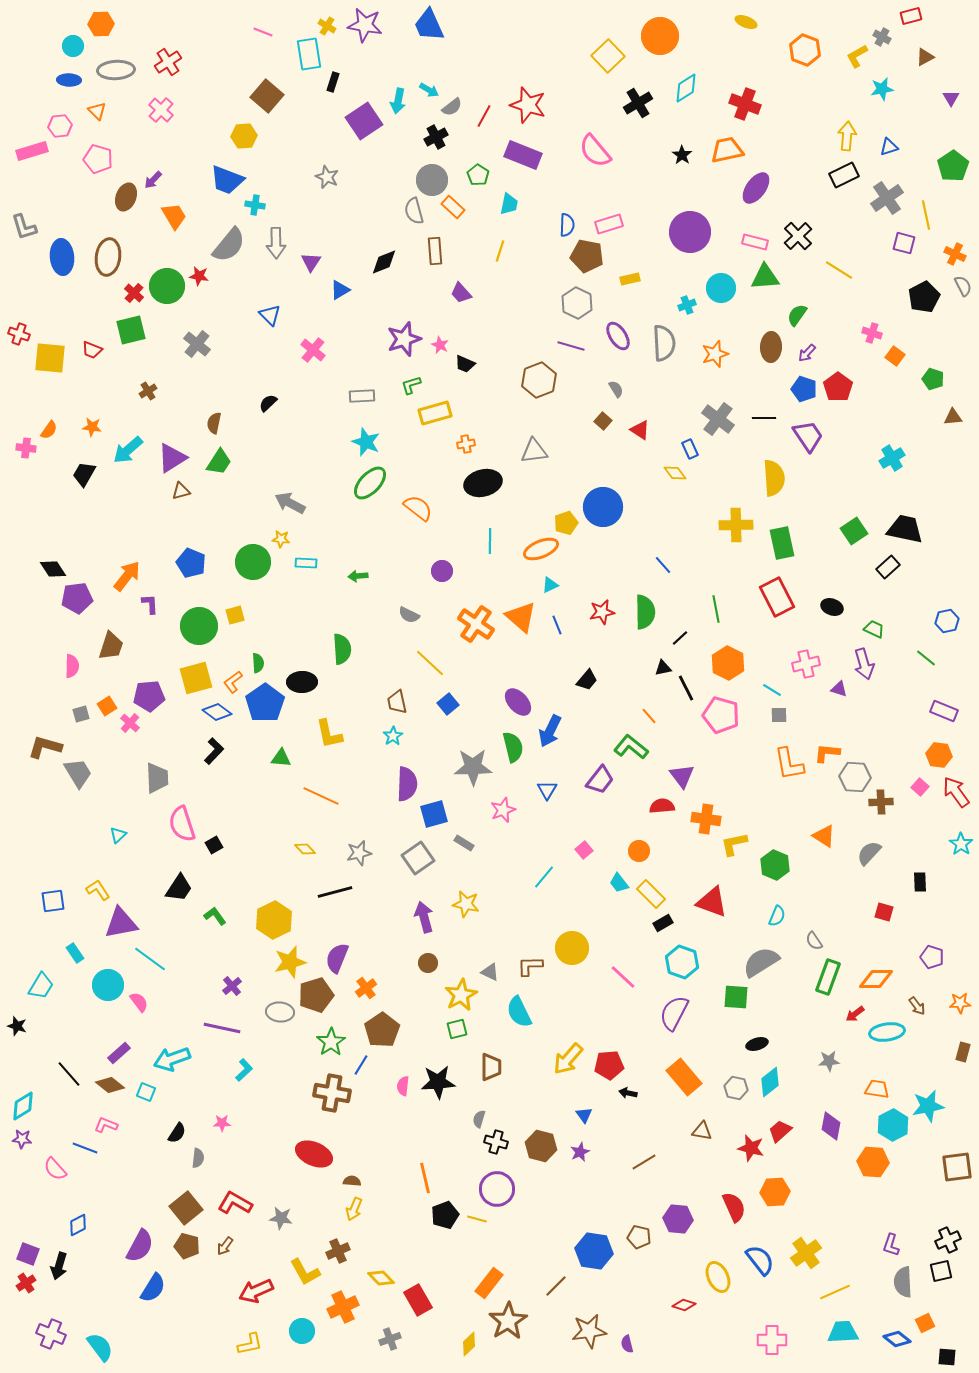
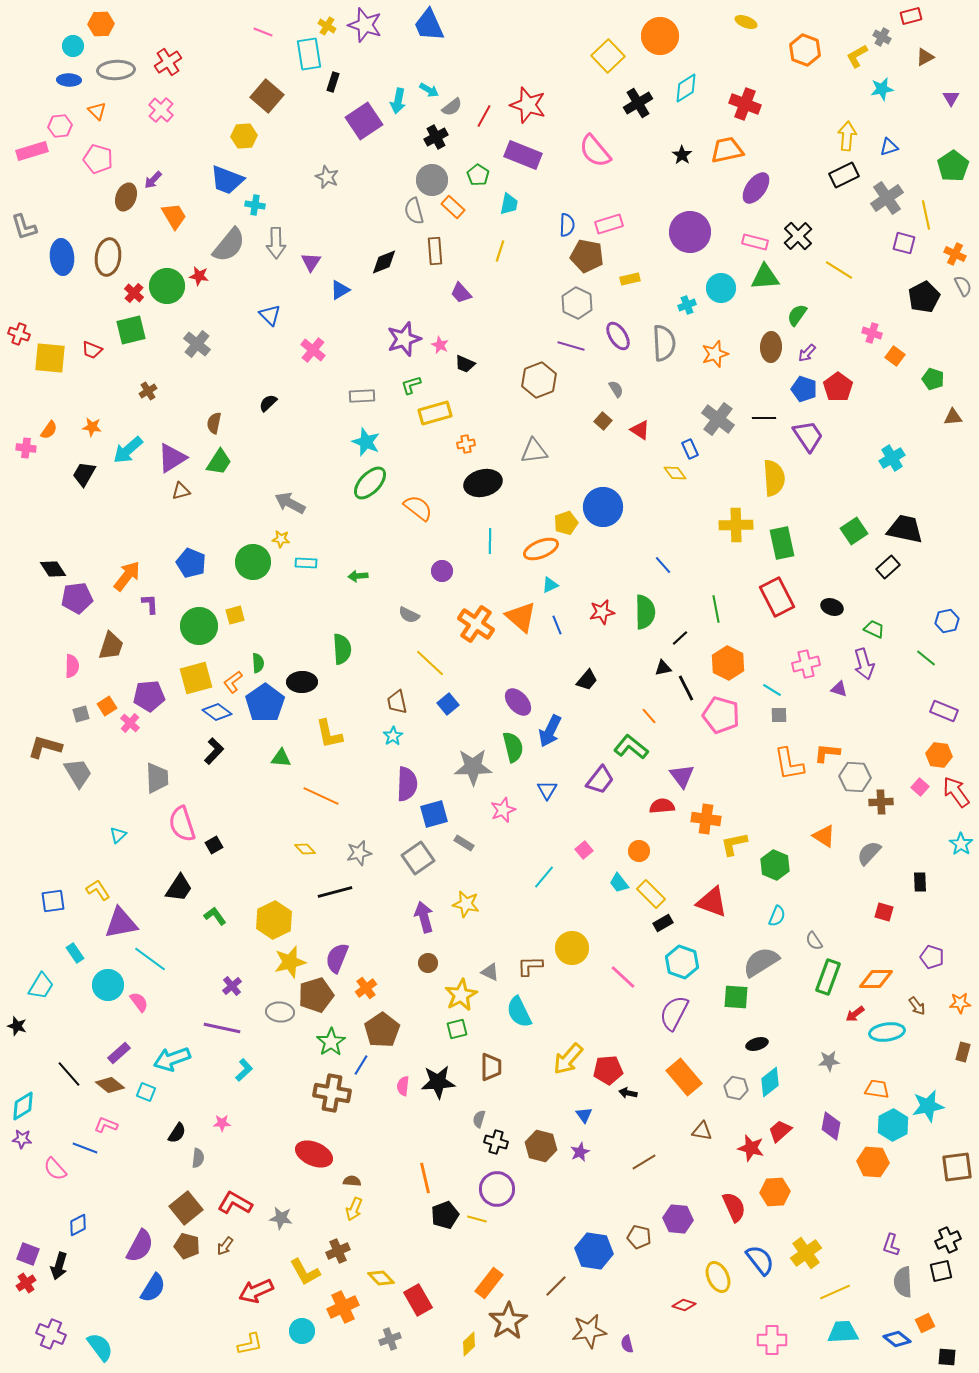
purple star at (365, 25): rotated 8 degrees clockwise
red pentagon at (609, 1065): moved 1 px left, 5 px down
